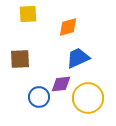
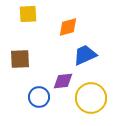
blue trapezoid: moved 7 px right, 3 px up
purple diamond: moved 2 px right, 3 px up
yellow circle: moved 3 px right
